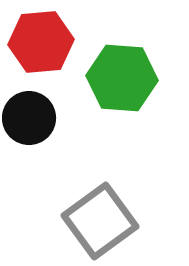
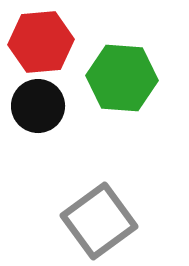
black circle: moved 9 px right, 12 px up
gray square: moved 1 px left
